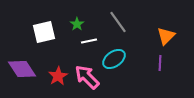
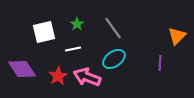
gray line: moved 5 px left, 6 px down
orange triangle: moved 11 px right
white line: moved 16 px left, 8 px down
pink arrow: rotated 24 degrees counterclockwise
